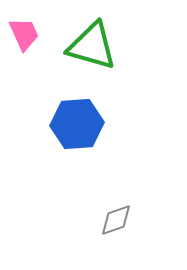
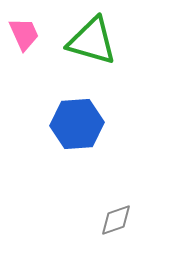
green triangle: moved 5 px up
